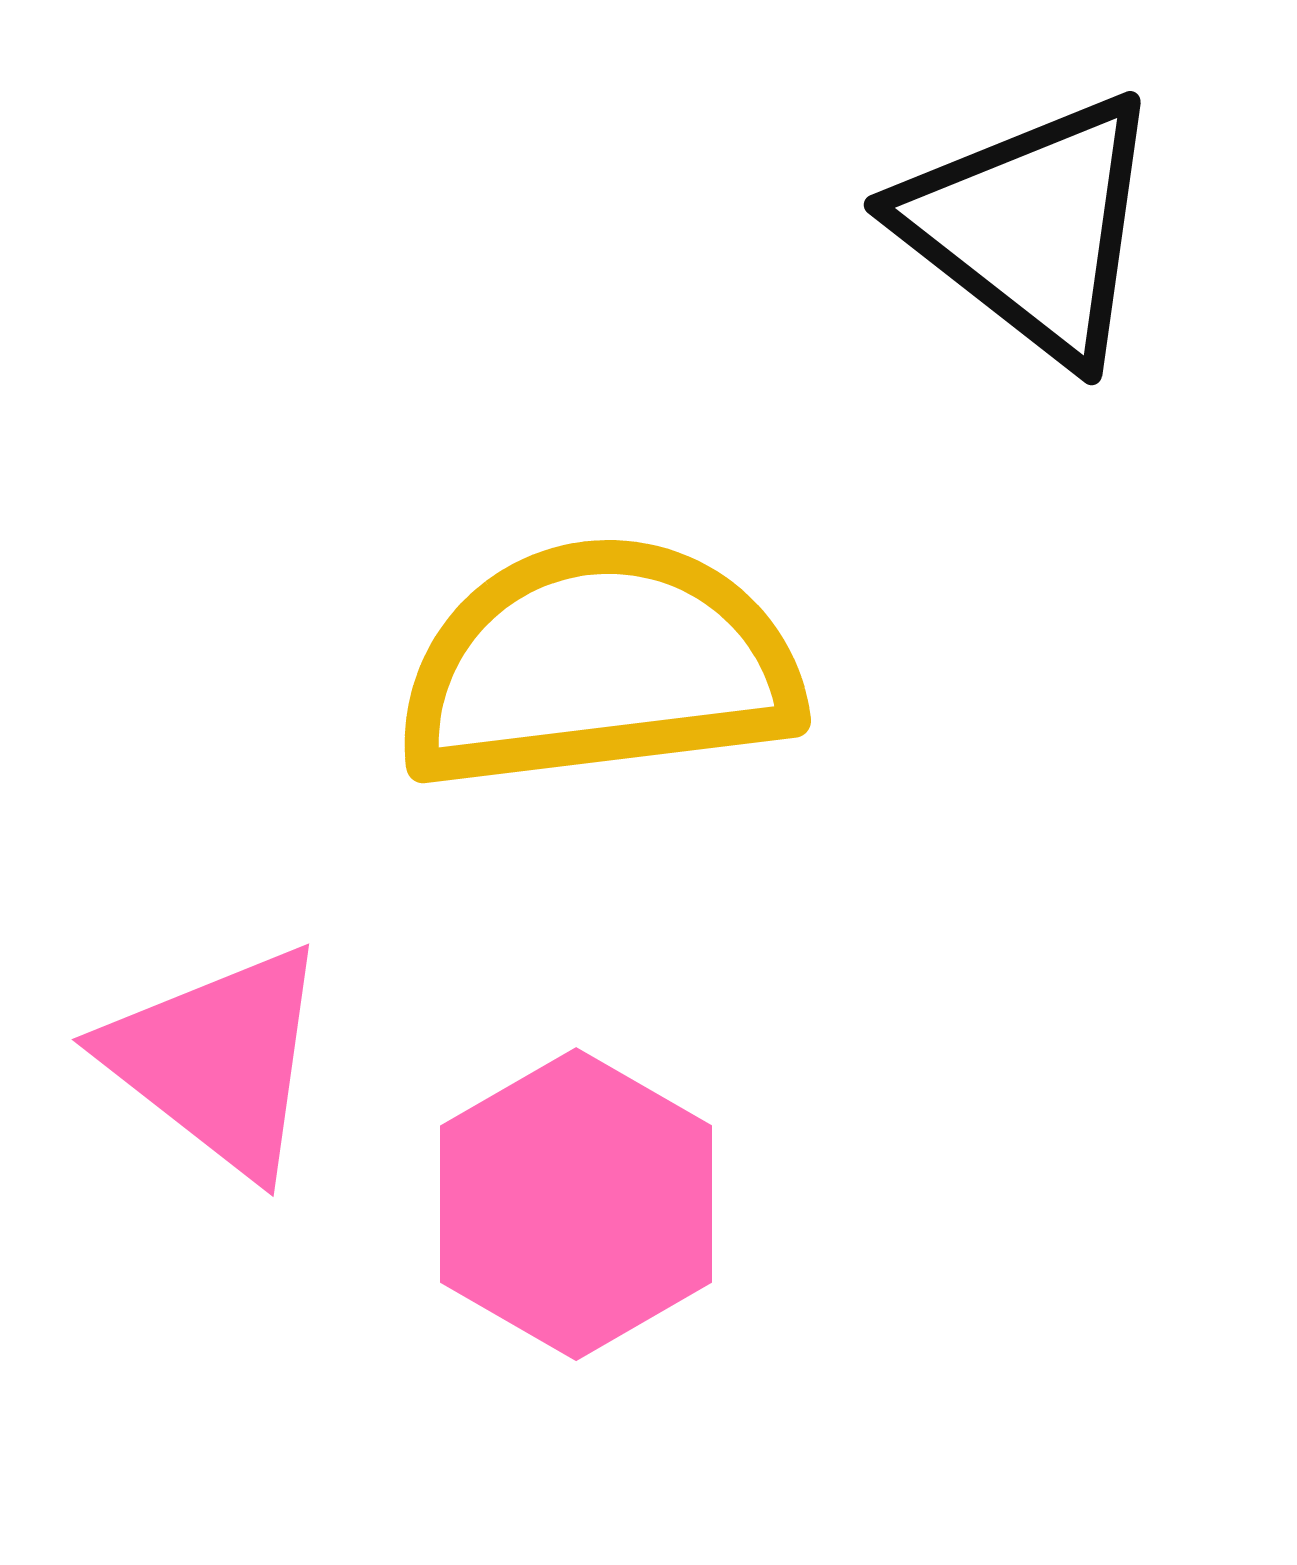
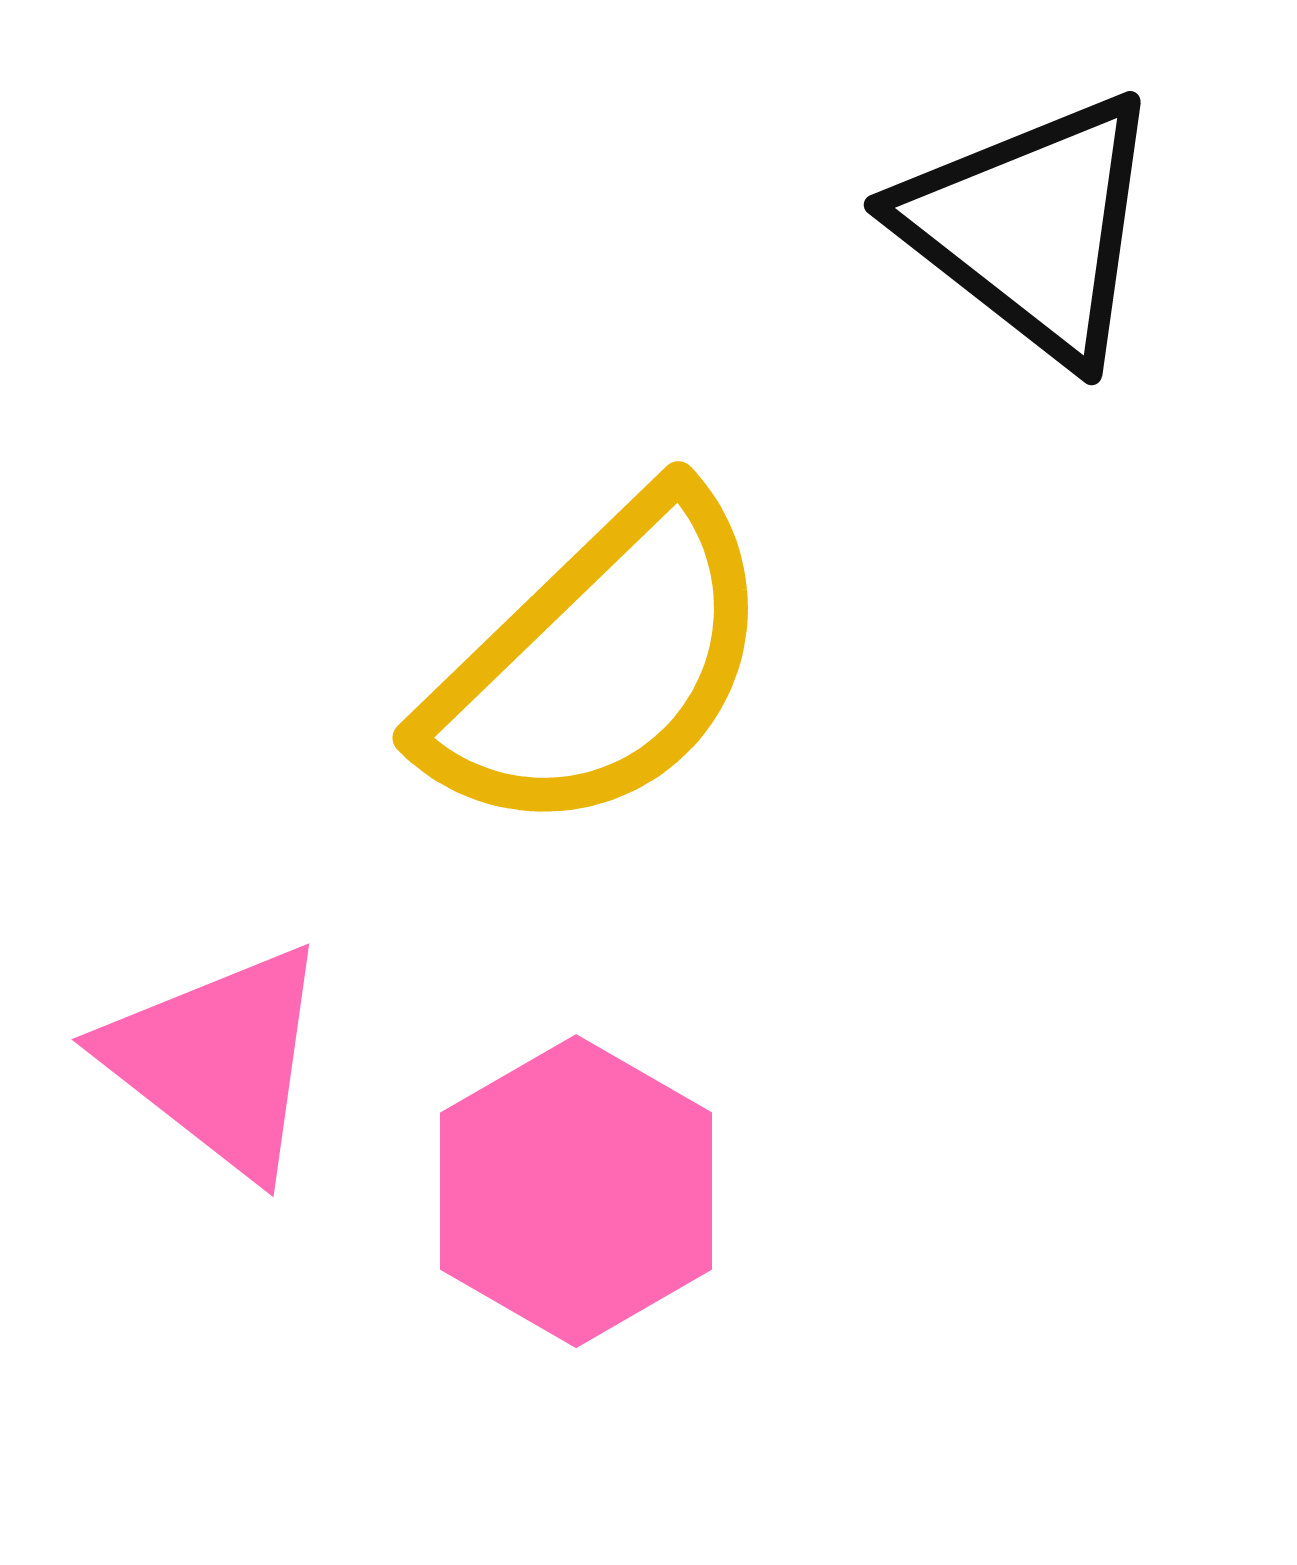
yellow semicircle: rotated 143 degrees clockwise
pink hexagon: moved 13 px up
